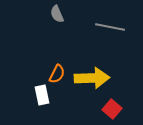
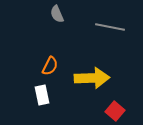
orange semicircle: moved 7 px left, 8 px up
red square: moved 3 px right, 2 px down
